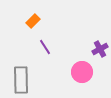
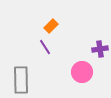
orange rectangle: moved 18 px right, 5 px down
purple cross: rotated 21 degrees clockwise
